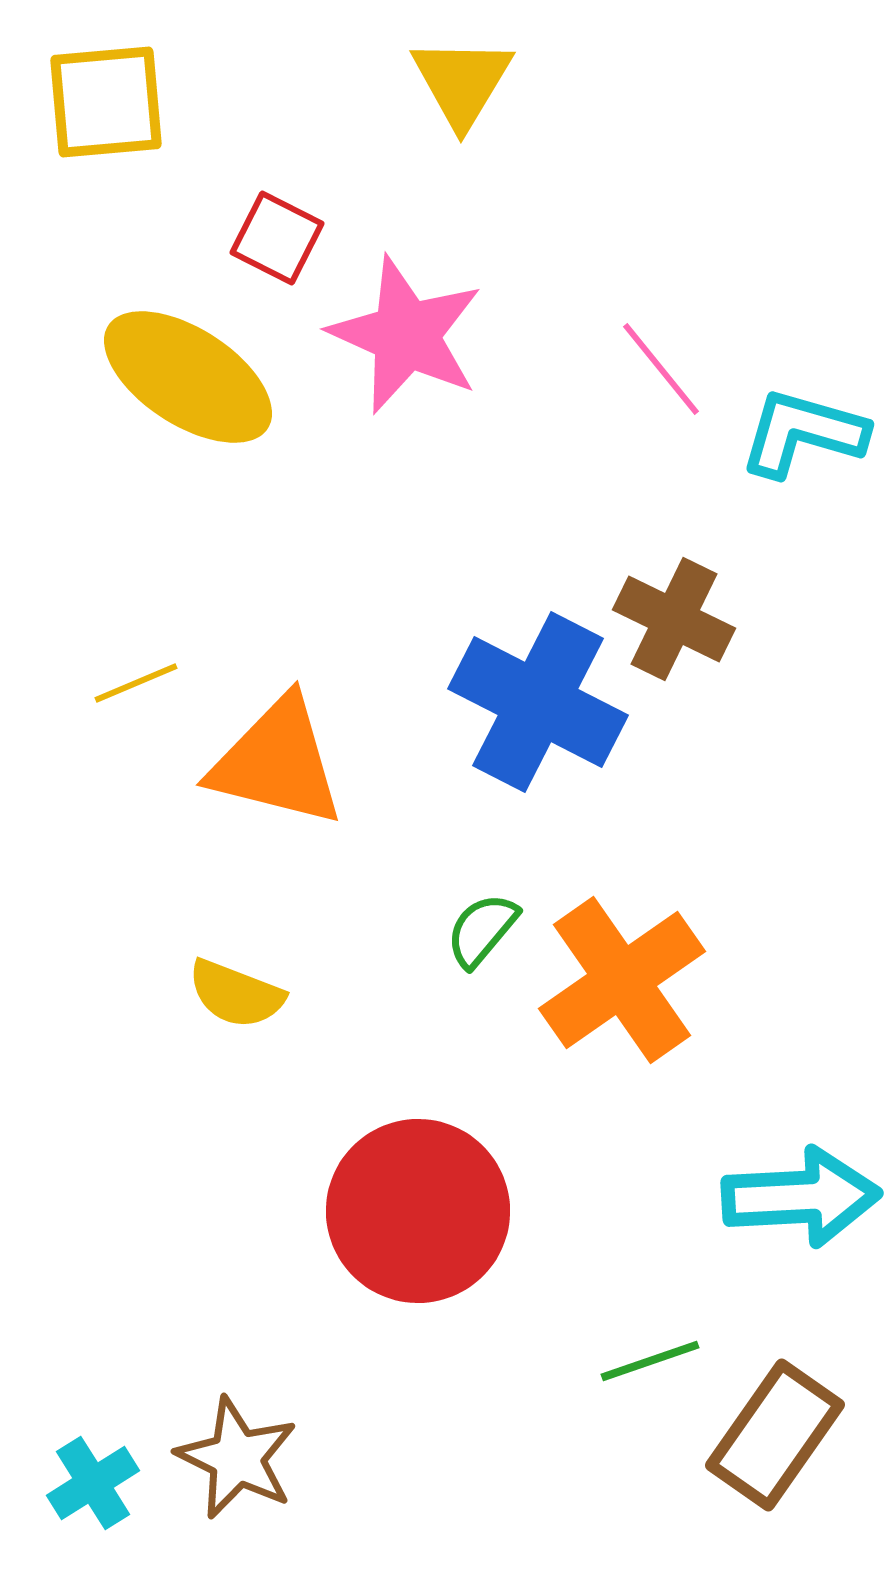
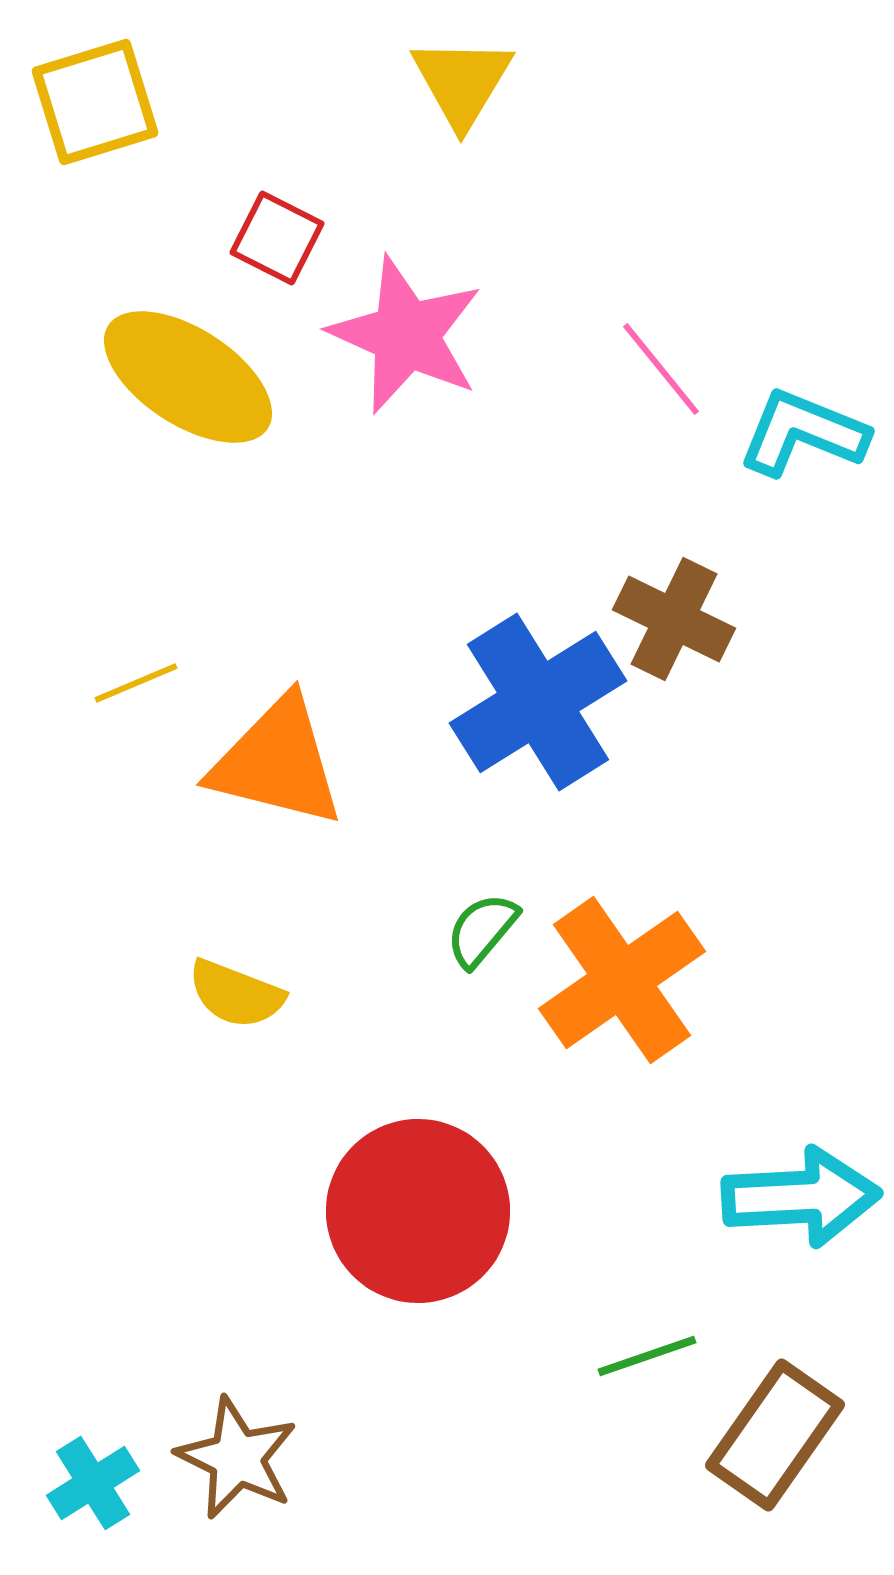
yellow square: moved 11 px left; rotated 12 degrees counterclockwise
cyan L-shape: rotated 6 degrees clockwise
blue cross: rotated 31 degrees clockwise
green line: moved 3 px left, 5 px up
